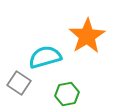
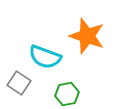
orange star: rotated 21 degrees counterclockwise
cyan semicircle: rotated 144 degrees counterclockwise
